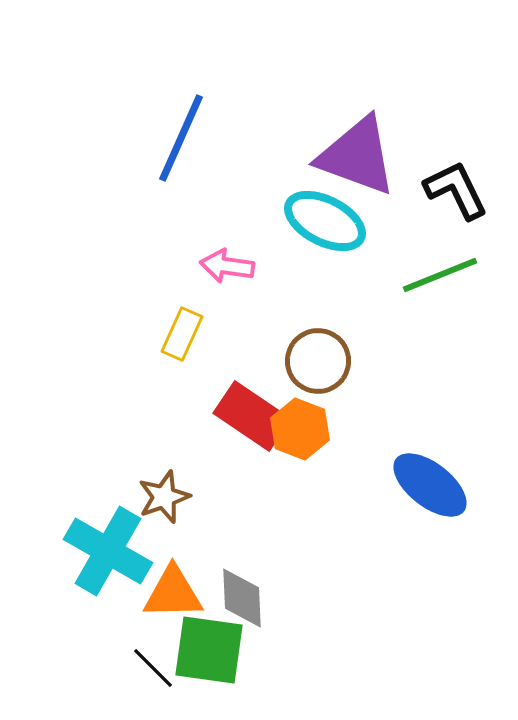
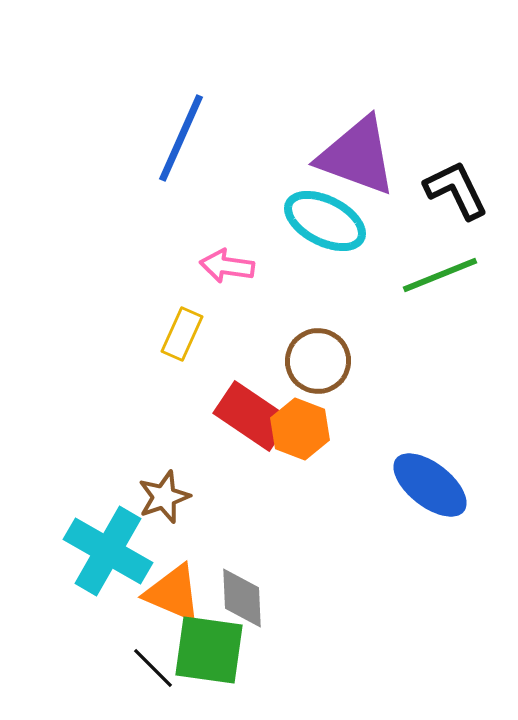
orange triangle: rotated 24 degrees clockwise
